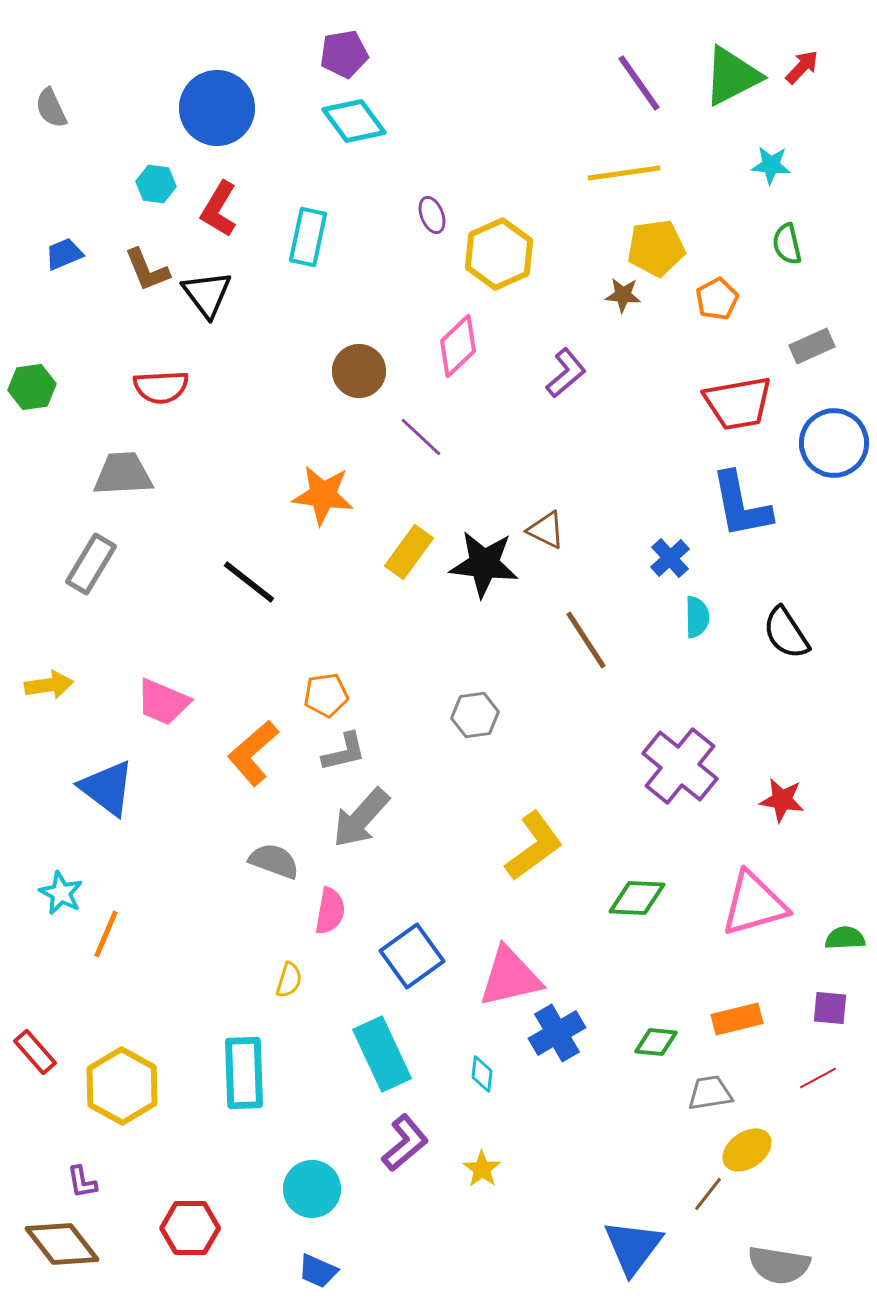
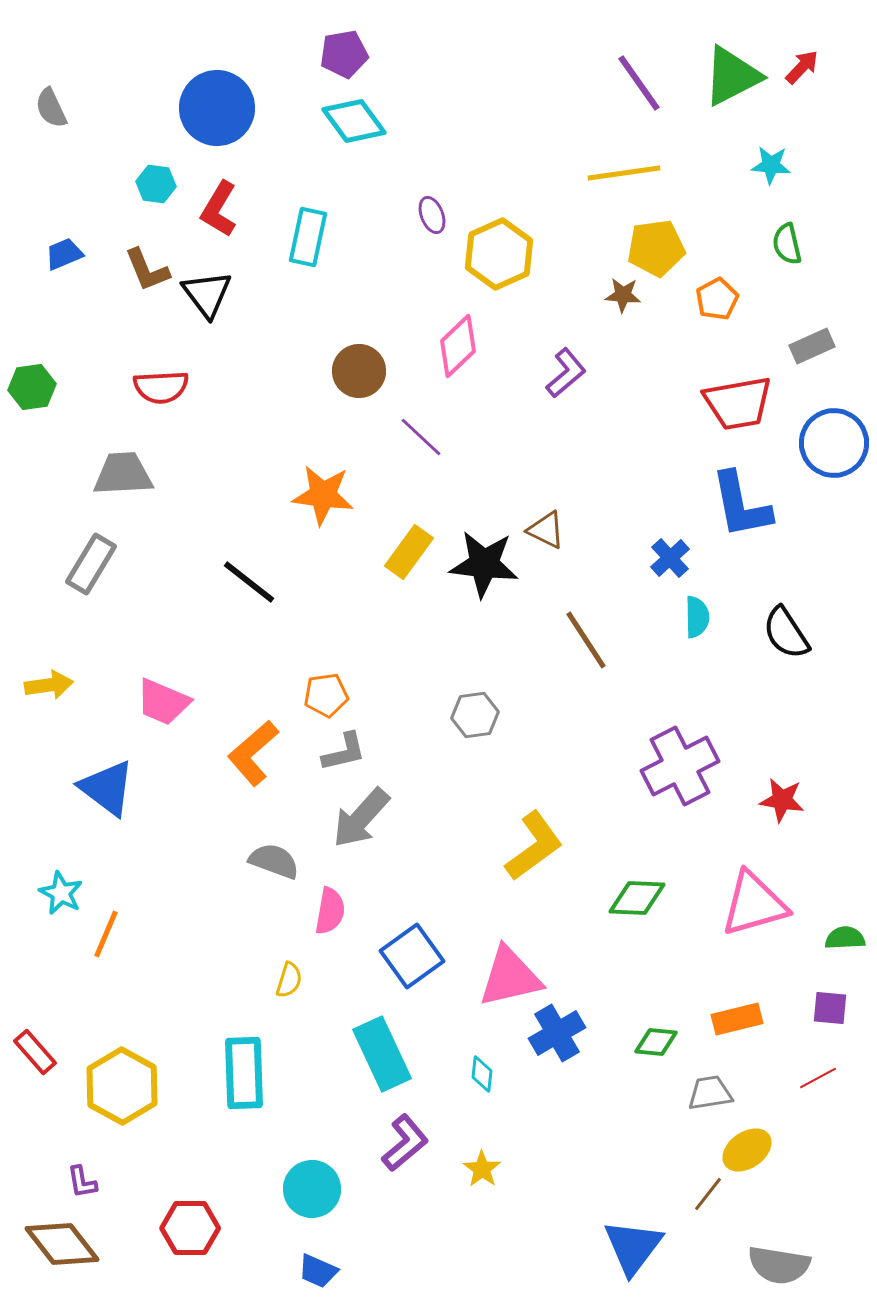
purple cross at (680, 766): rotated 24 degrees clockwise
